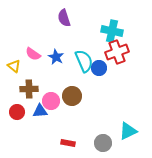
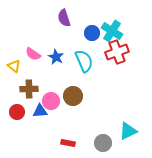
cyan cross: rotated 20 degrees clockwise
blue circle: moved 7 px left, 35 px up
brown circle: moved 1 px right
